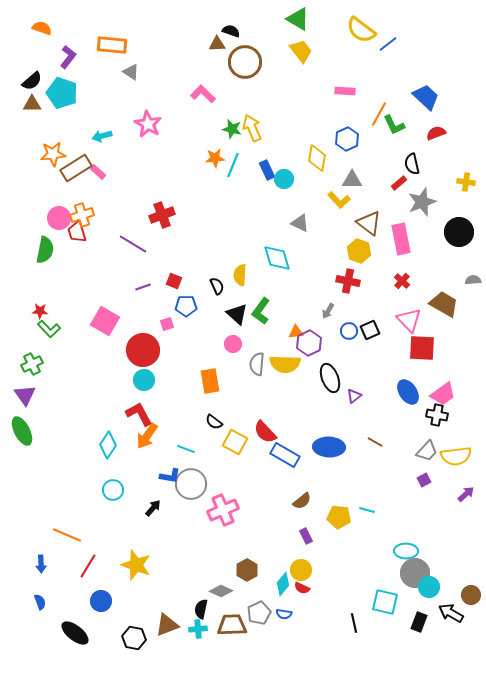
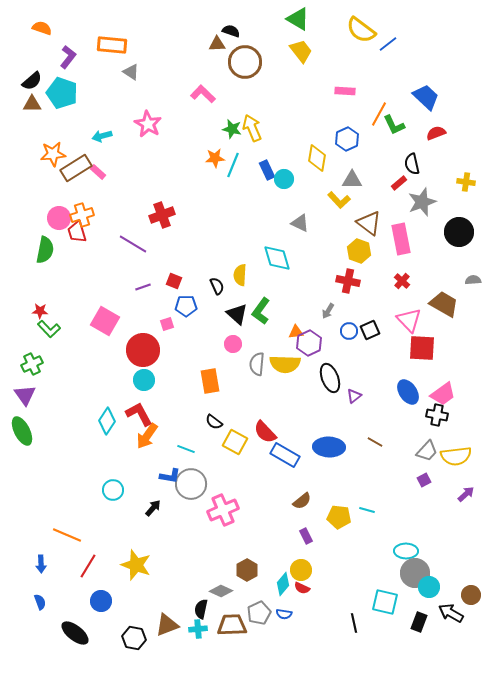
cyan diamond at (108, 445): moved 1 px left, 24 px up
